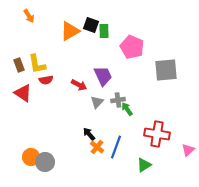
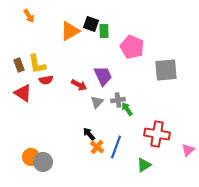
black square: moved 1 px up
gray circle: moved 2 px left
